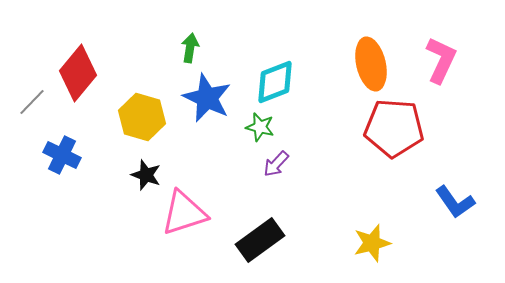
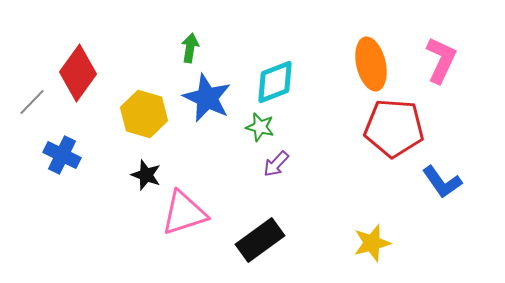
red diamond: rotated 4 degrees counterclockwise
yellow hexagon: moved 2 px right, 3 px up
blue L-shape: moved 13 px left, 20 px up
